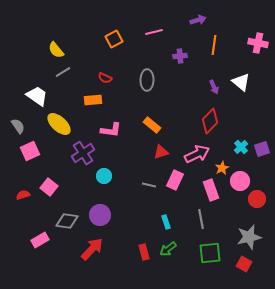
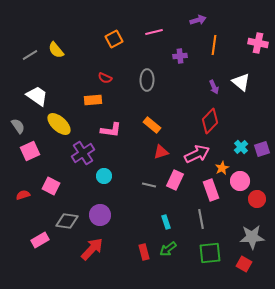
gray line at (63, 72): moved 33 px left, 17 px up
pink square at (49, 187): moved 2 px right, 1 px up; rotated 12 degrees counterclockwise
gray star at (249, 237): moved 3 px right; rotated 10 degrees clockwise
